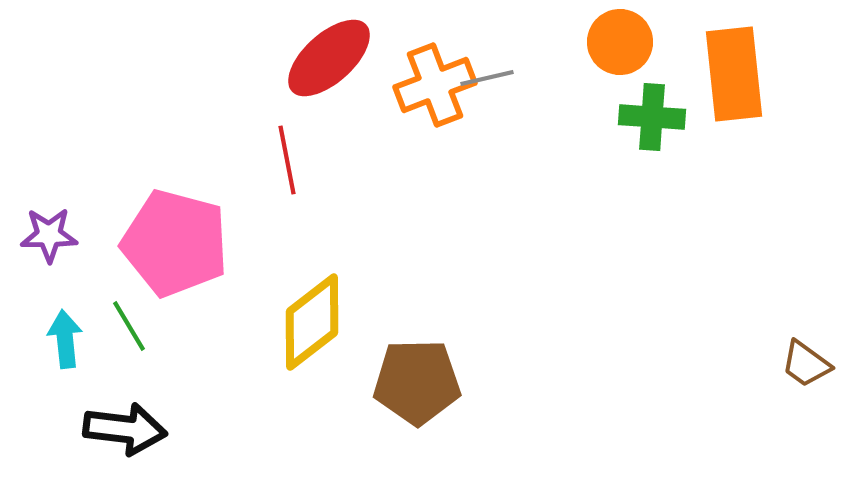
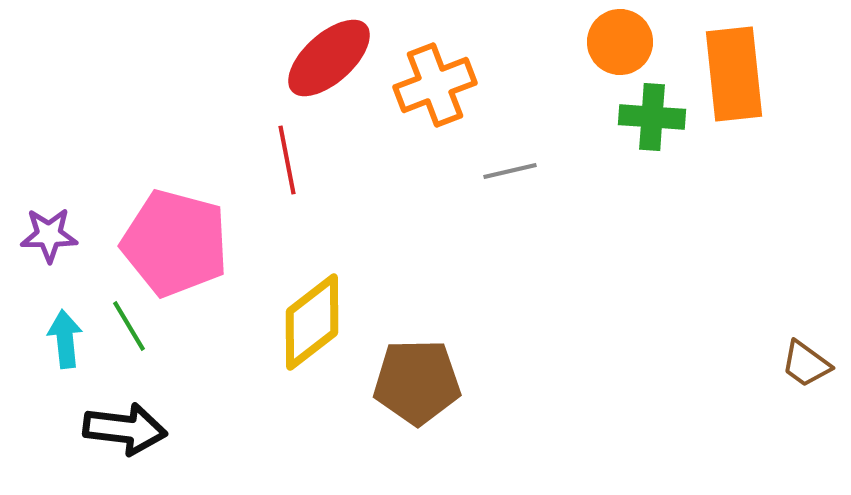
gray line: moved 23 px right, 93 px down
